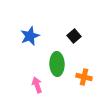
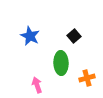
blue star: rotated 24 degrees counterclockwise
green ellipse: moved 4 px right, 1 px up
orange cross: moved 3 px right, 1 px down; rotated 28 degrees counterclockwise
